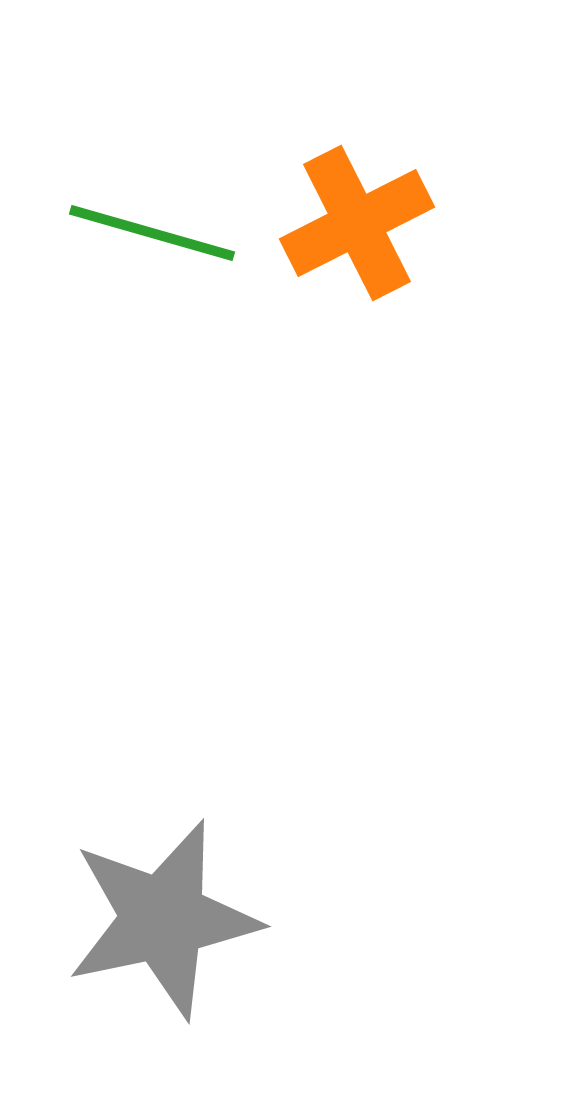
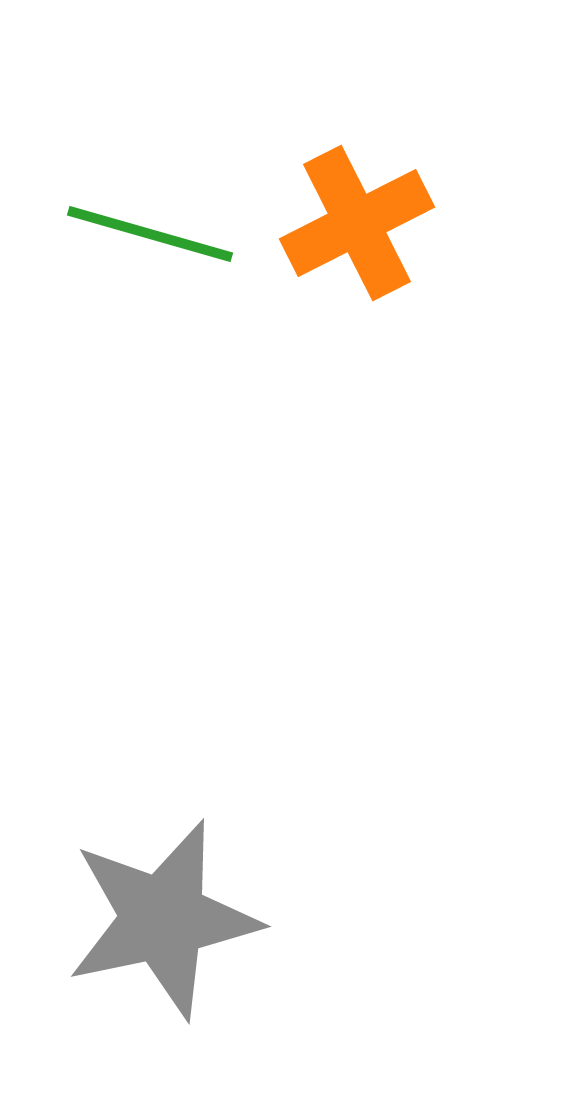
green line: moved 2 px left, 1 px down
